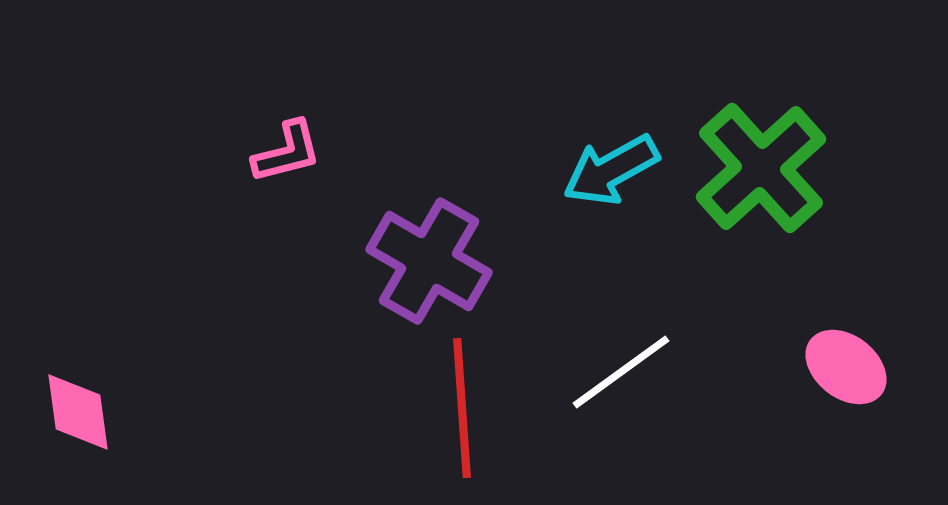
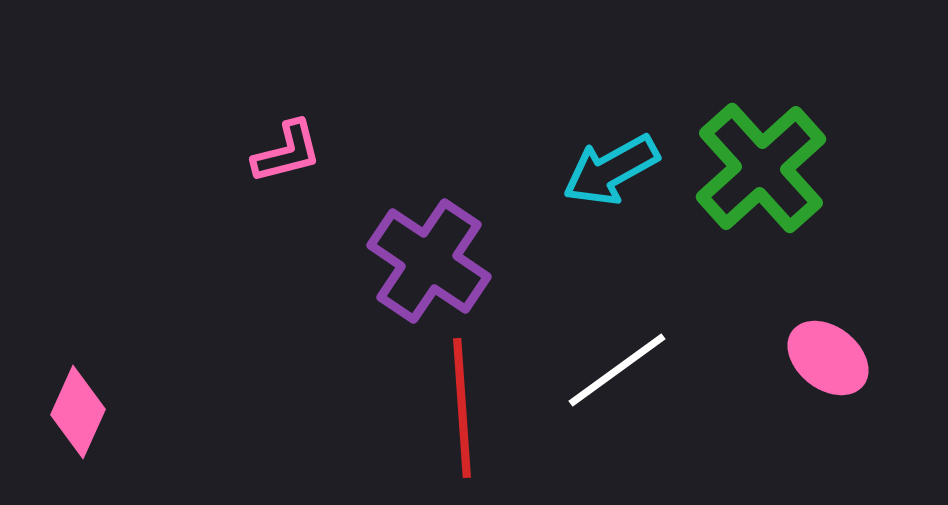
purple cross: rotated 4 degrees clockwise
pink ellipse: moved 18 px left, 9 px up
white line: moved 4 px left, 2 px up
pink diamond: rotated 32 degrees clockwise
